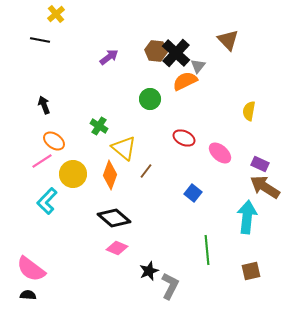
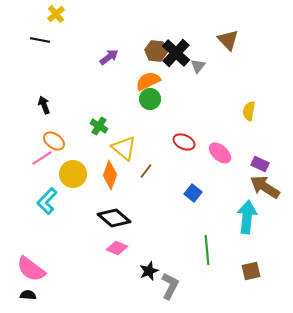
orange semicircle: moved 37 px left
red ellipse: moved 4 px down
pink line: moved 3 px up
